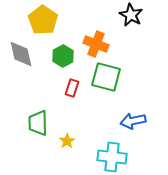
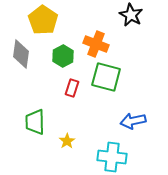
gray diamond: rotated 20 degrees clockwise
green trapezoid: moved 3 px left, 1 px up
